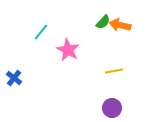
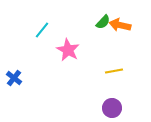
cyan line: moved 1 px right, 2 px up
